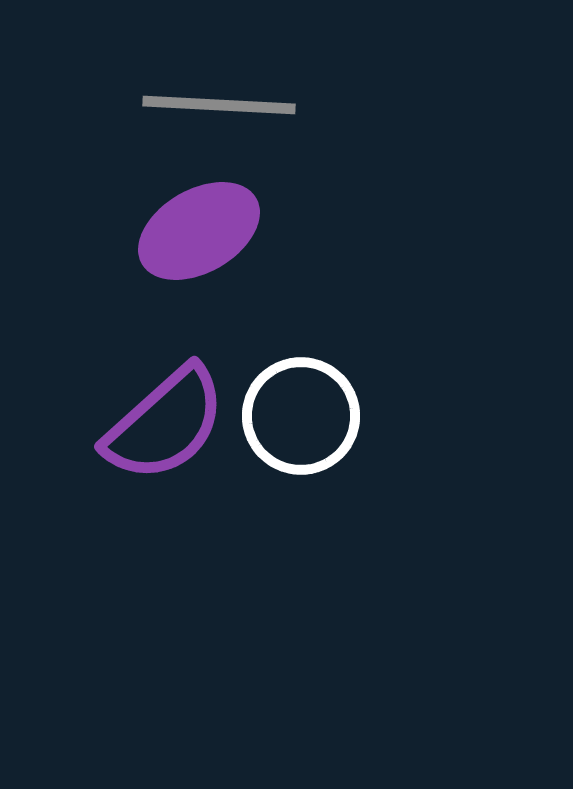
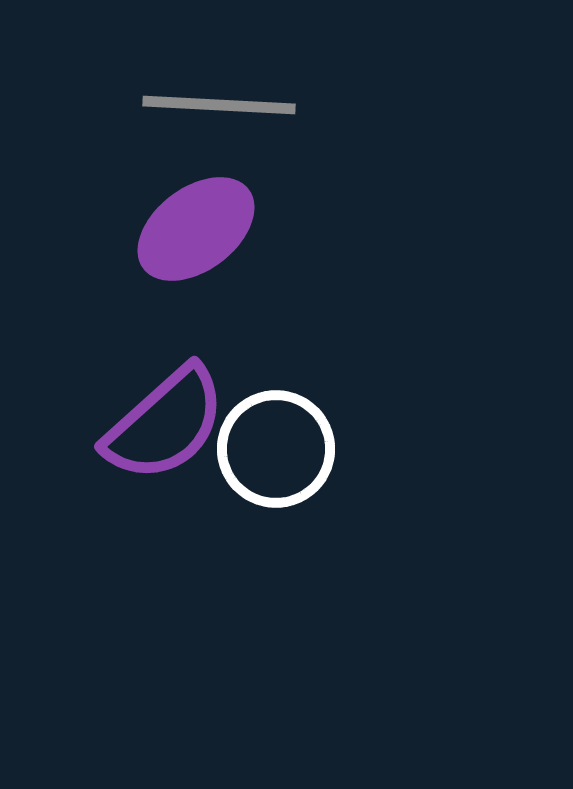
purple ellipse: moved 3 px left, 2 px up; rotated 7 degrees counterclockwise
white circle: moved 25 px left, 33 px down
